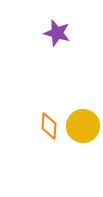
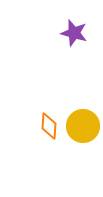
purple star: moved 17 px right
